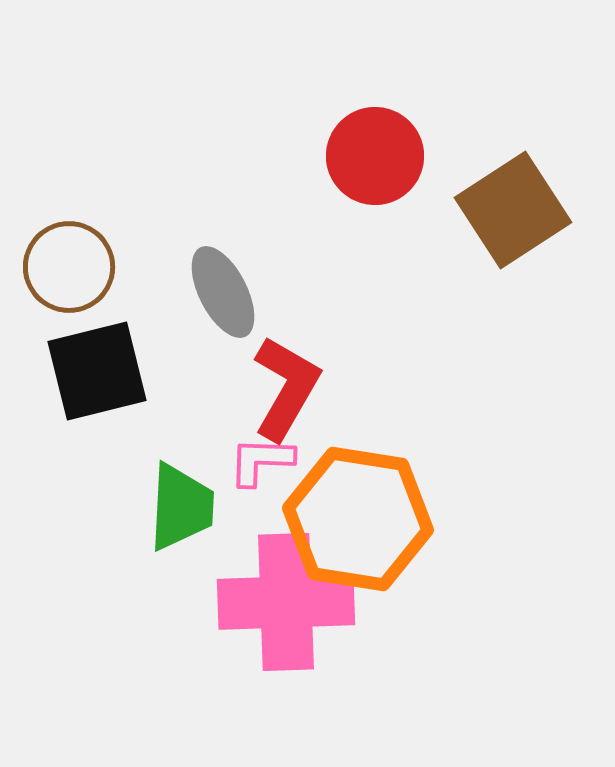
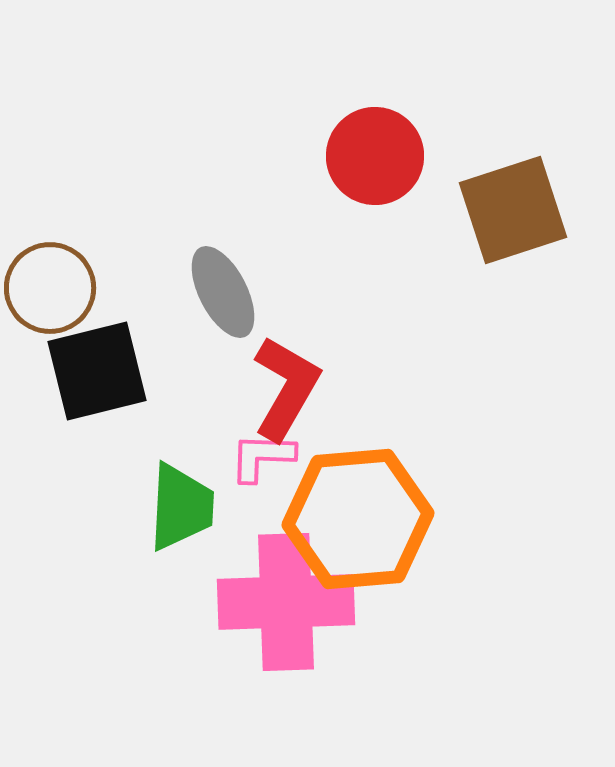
brown square: rotated 15 degrees clockwise
brown circle: moved 19 px left, 21 px down
pink L-shape: moved 1 px right, 4 px up
orange hexagon: rotated 14 degrees counterclockwise
